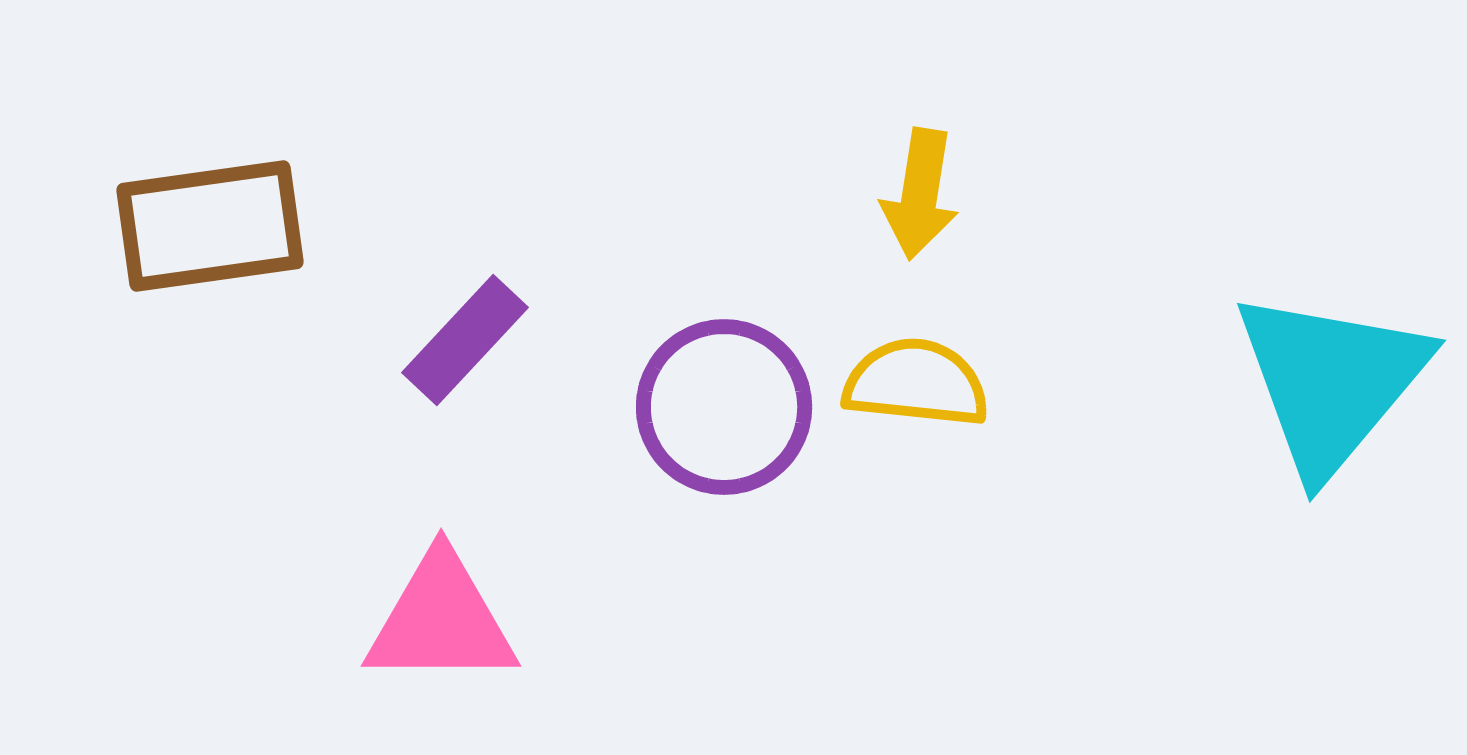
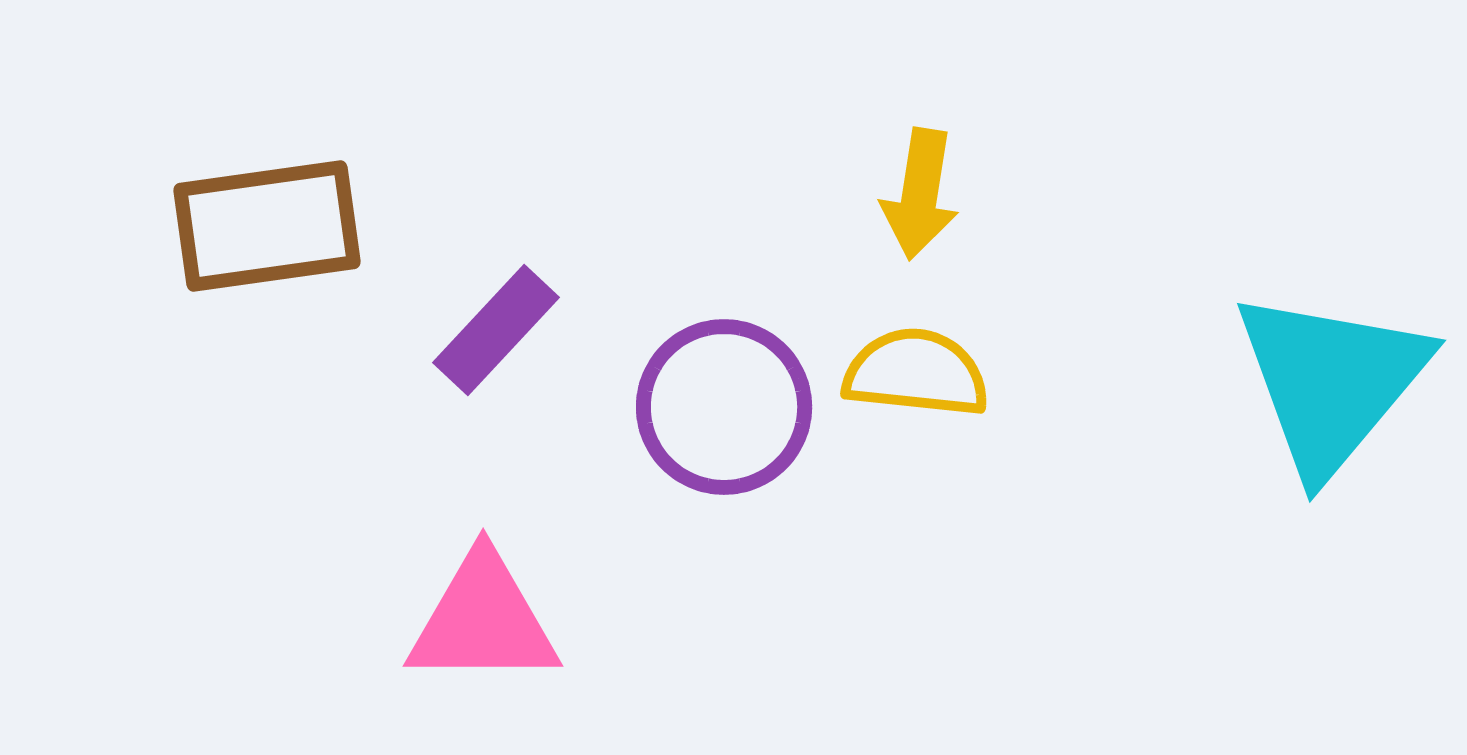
brown rectangle: moved 57 px right
purple rectangle: moved 31 px right, 10 px up
yellow semicircle: moved 10 px up
pink triangle: moved 42 px right
